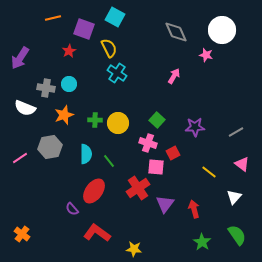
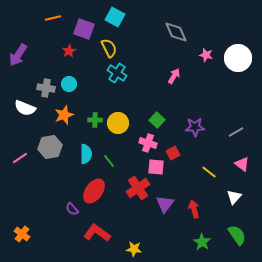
white circle: moved 16 px right, 28 px down
purple arrow: moved 2 px left, 3 px up
